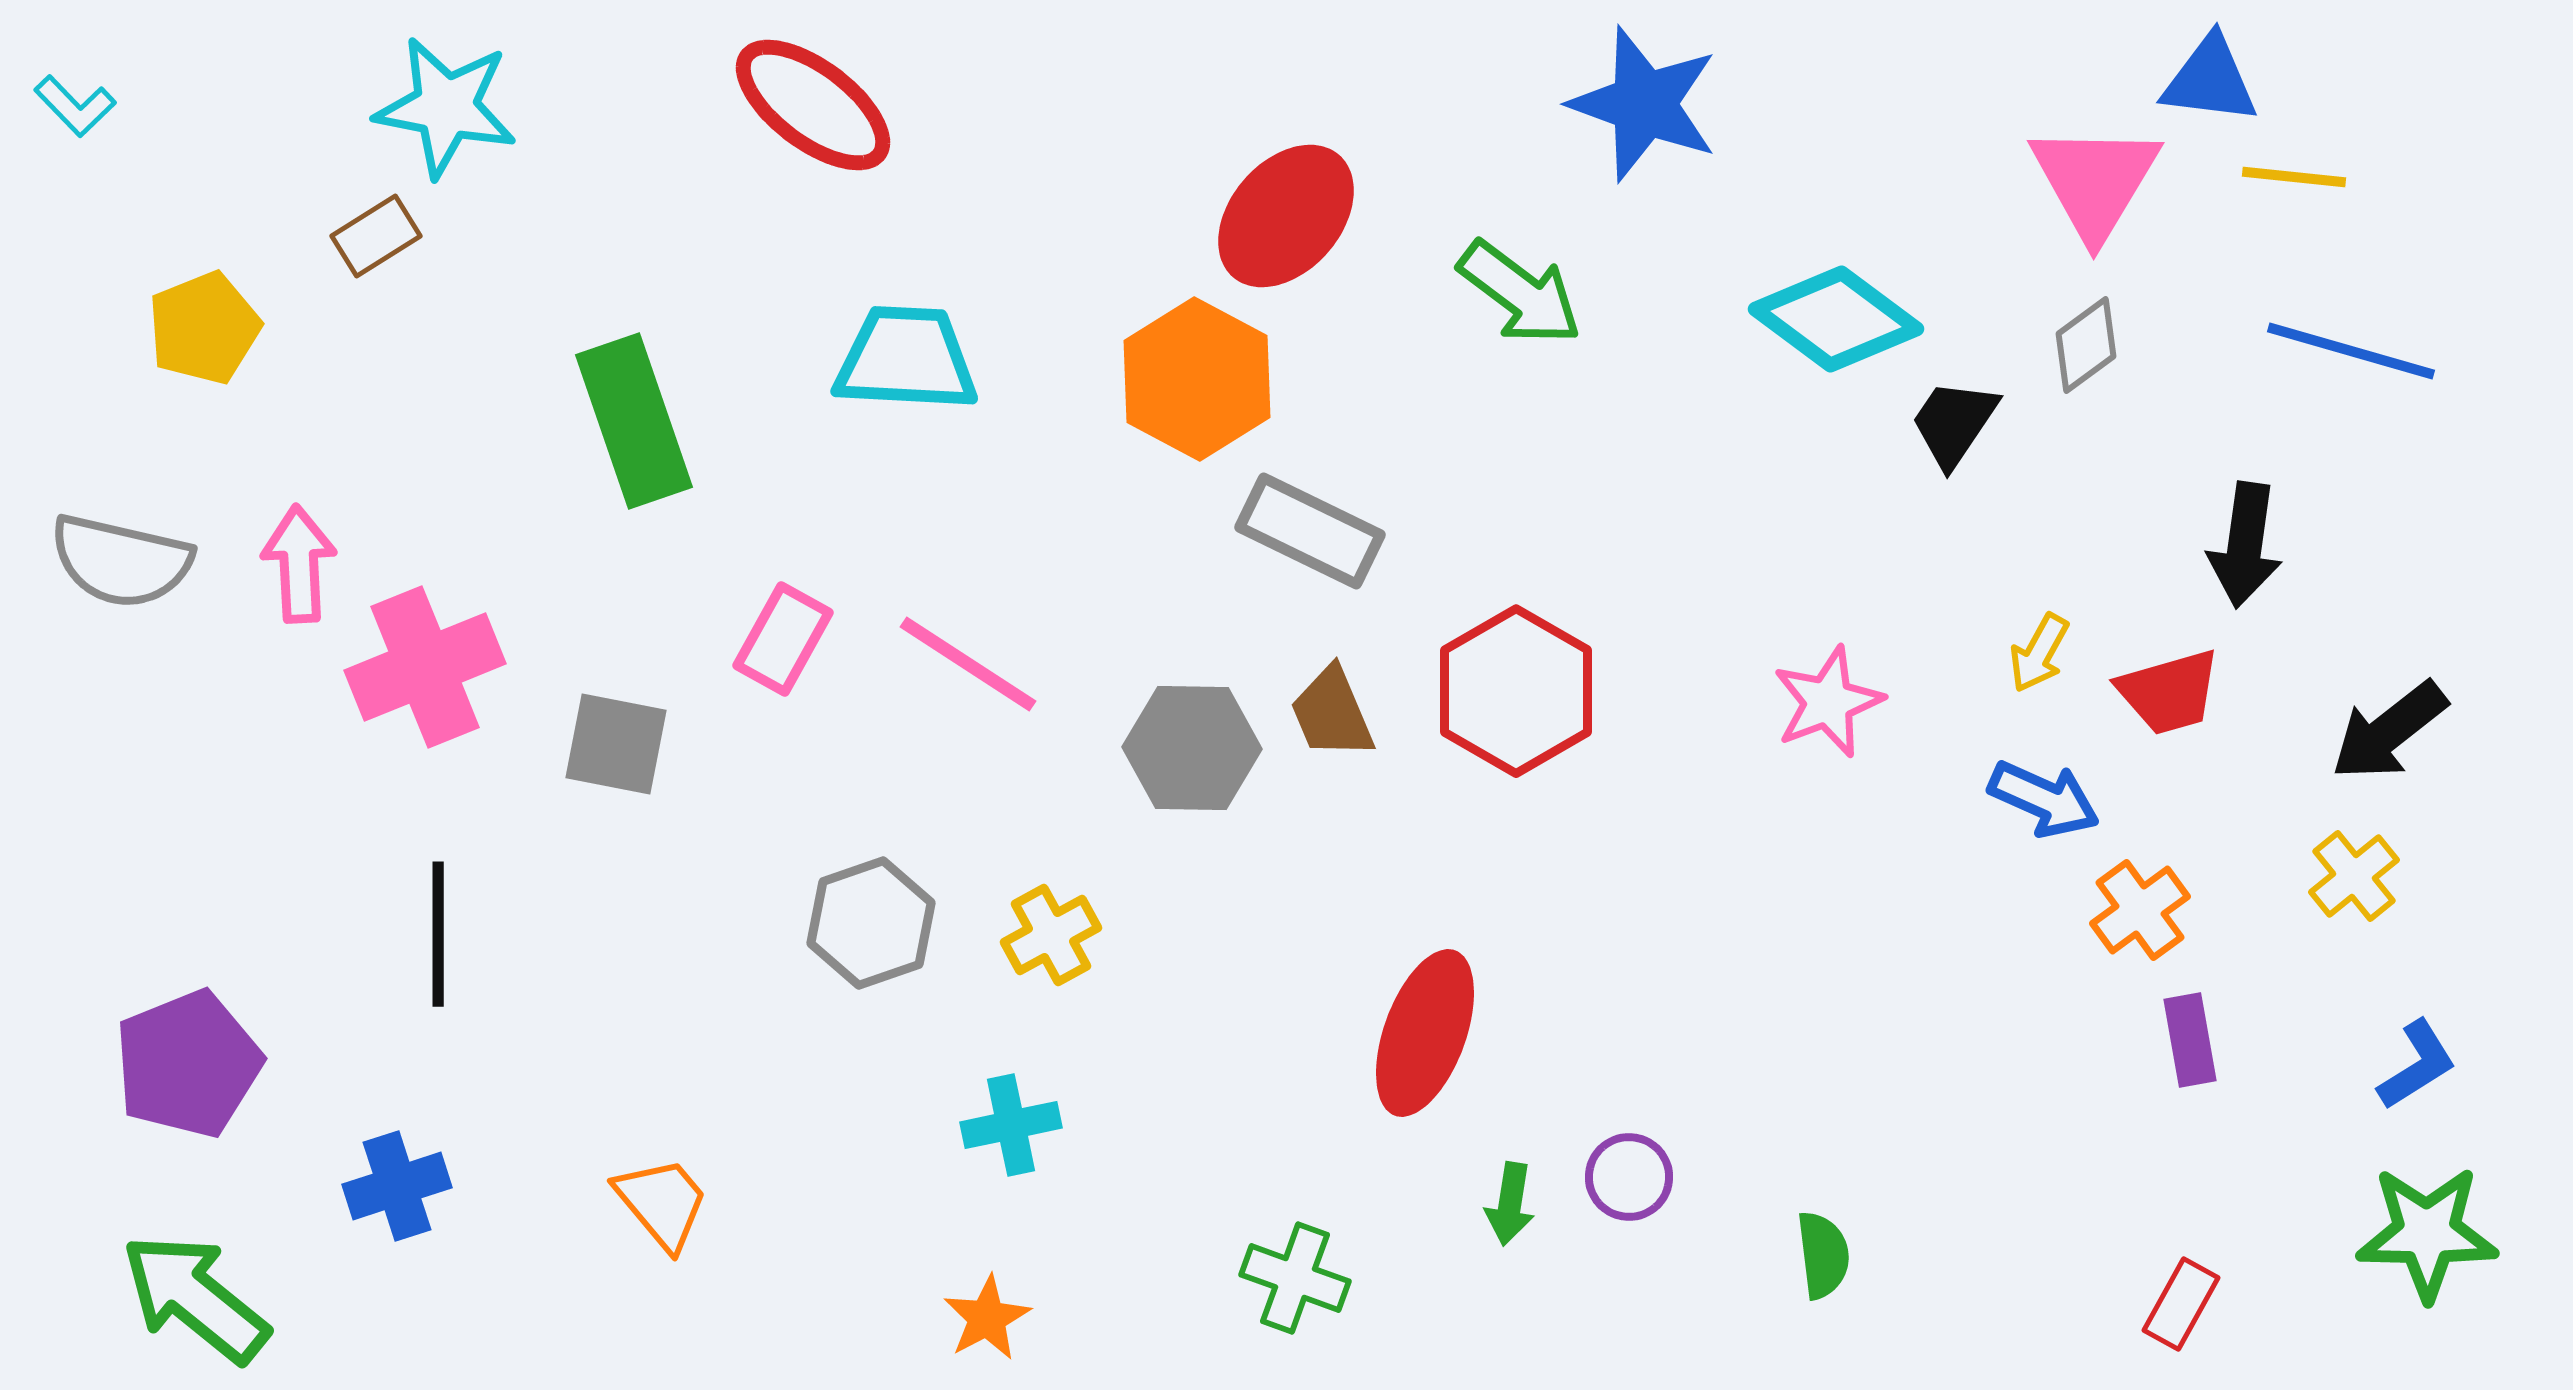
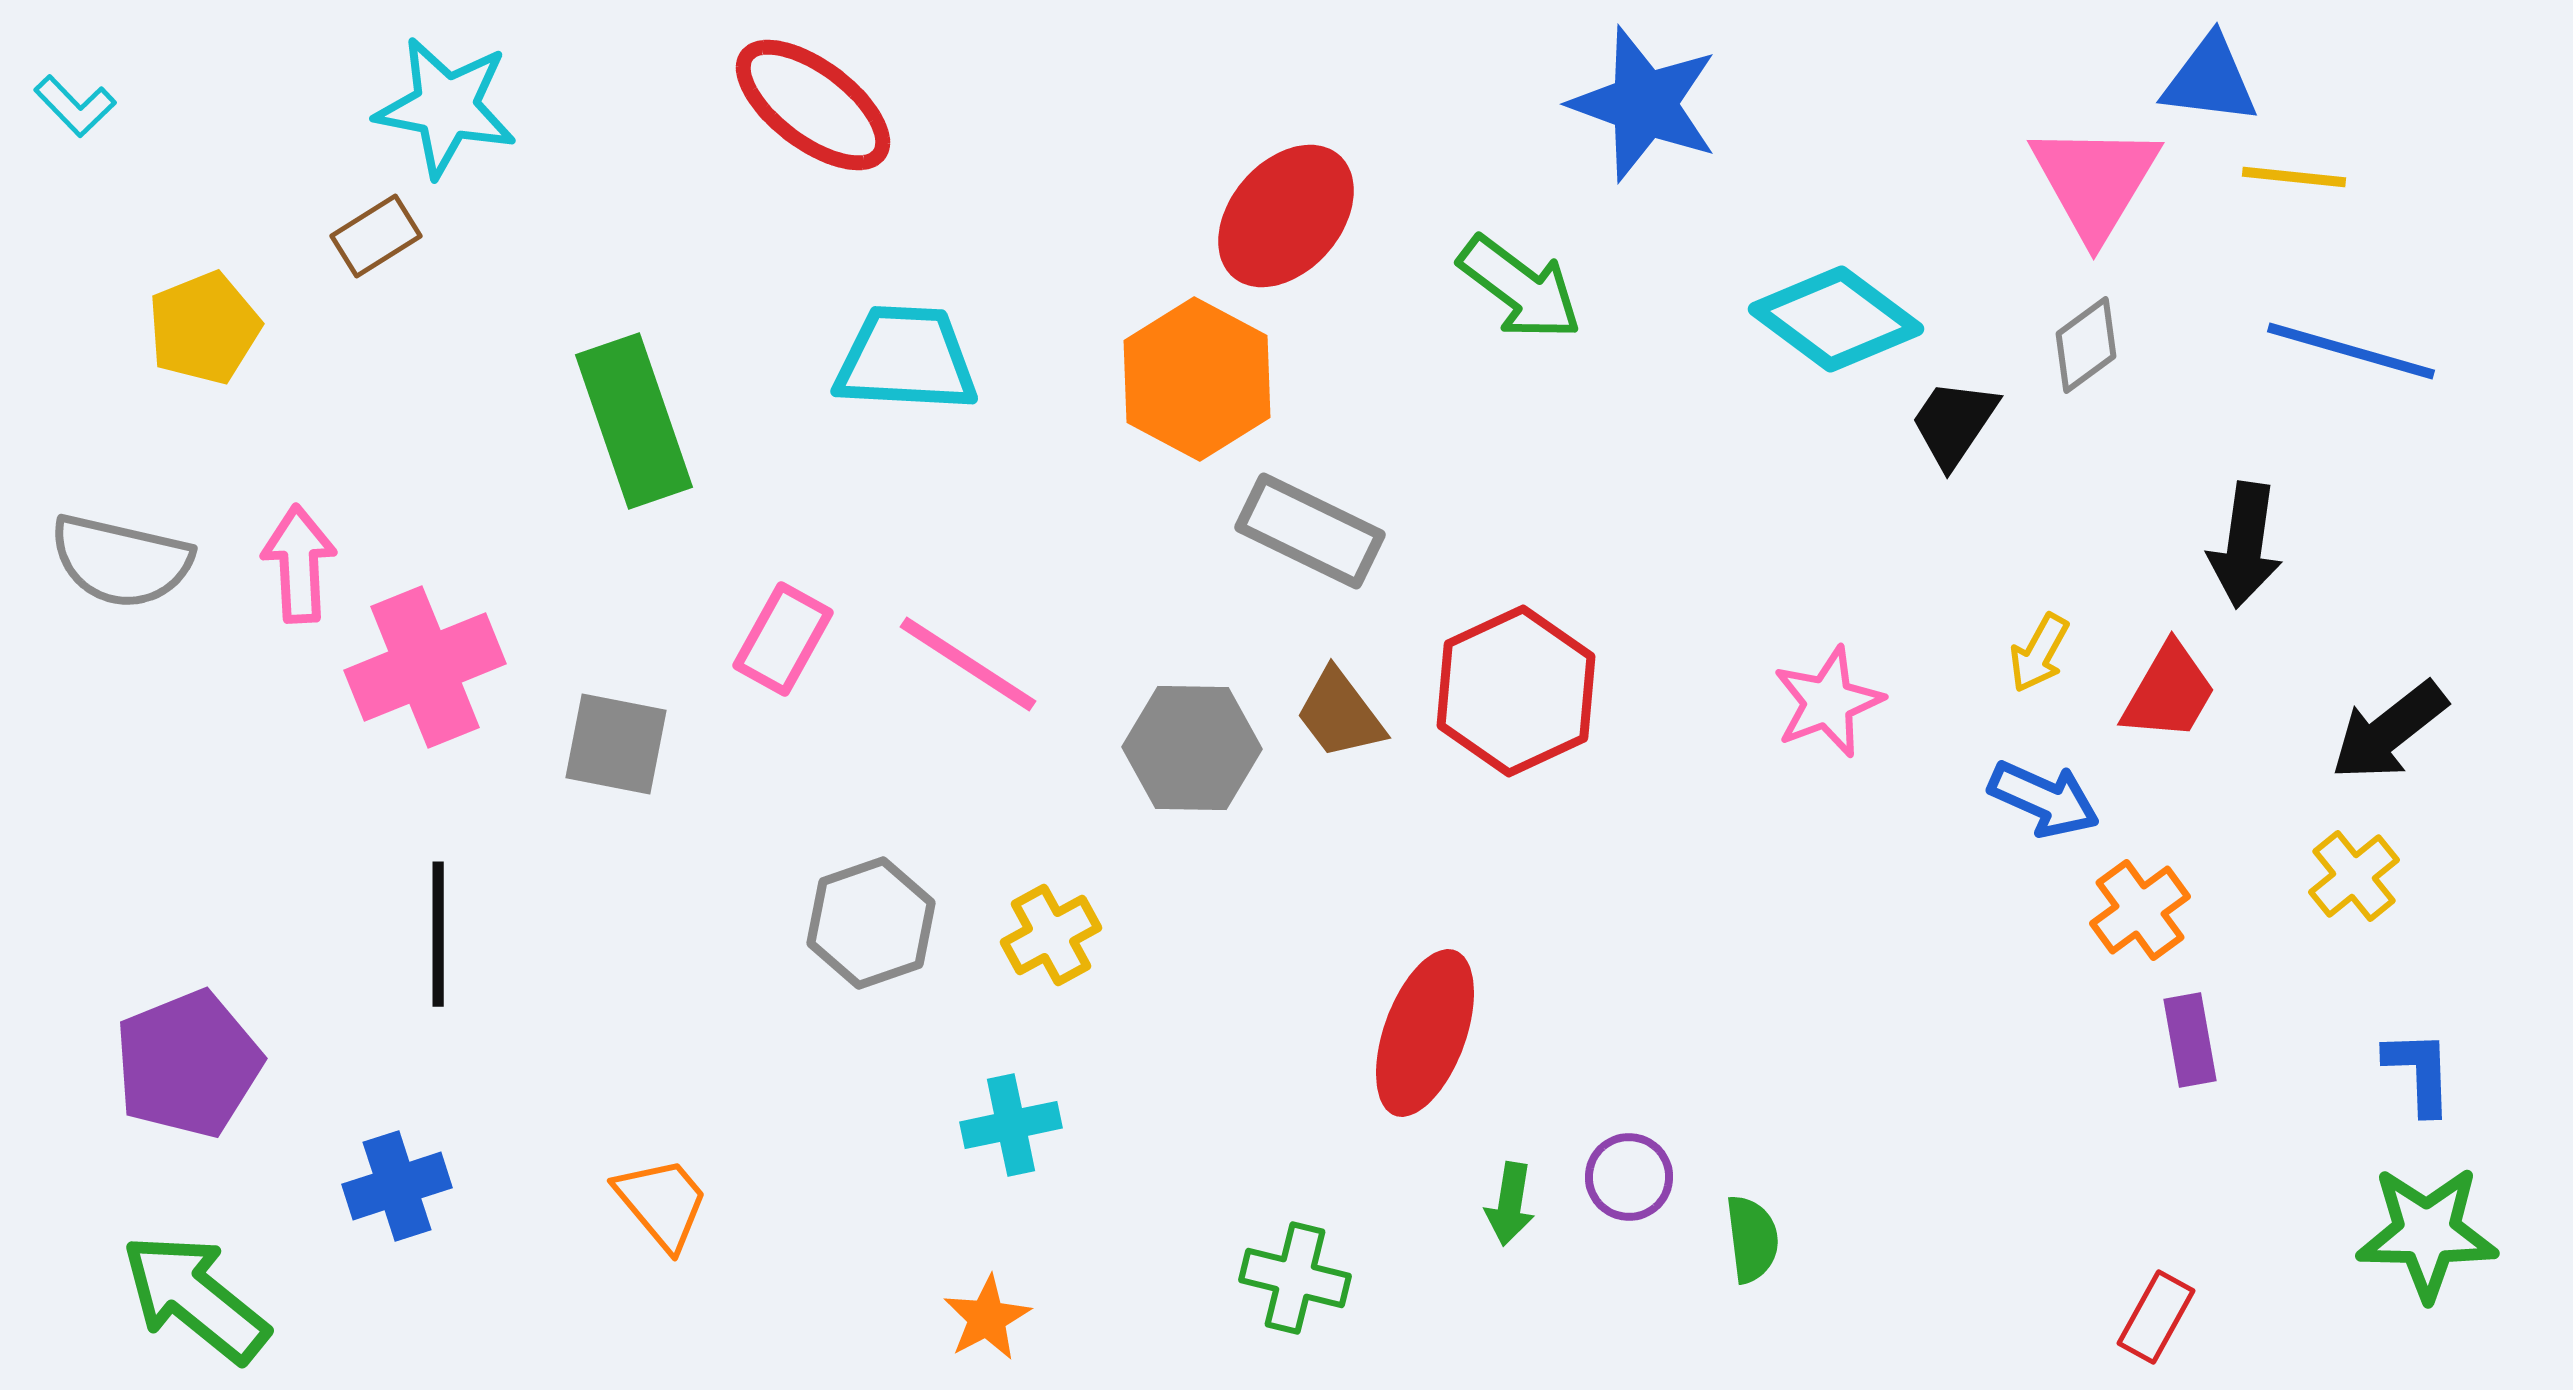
green arrow at (1520, 293): moved 5 px up
red hexagon at (1516, 691): rotated 5 degrees clockwise
red trapezoid at (2169, 692): rotated 44 degrees counterclockwise
brown trapezoid at (1332, 713): moved 8 px right, 1 px down; rotated 14 degrees counterclockwise
blue L-shape at (2417, 1065): moved 2 px right, 7 px down; rotated 60 degrees counterclockwise
green semicircle at (1823, 1255): moved 71 px left, 16 px up
green cross at (1295, 1278): rotated 6 degrees counterclockwise
red rectangle at (2181, 1304): moved 25 px left, 13 px down
